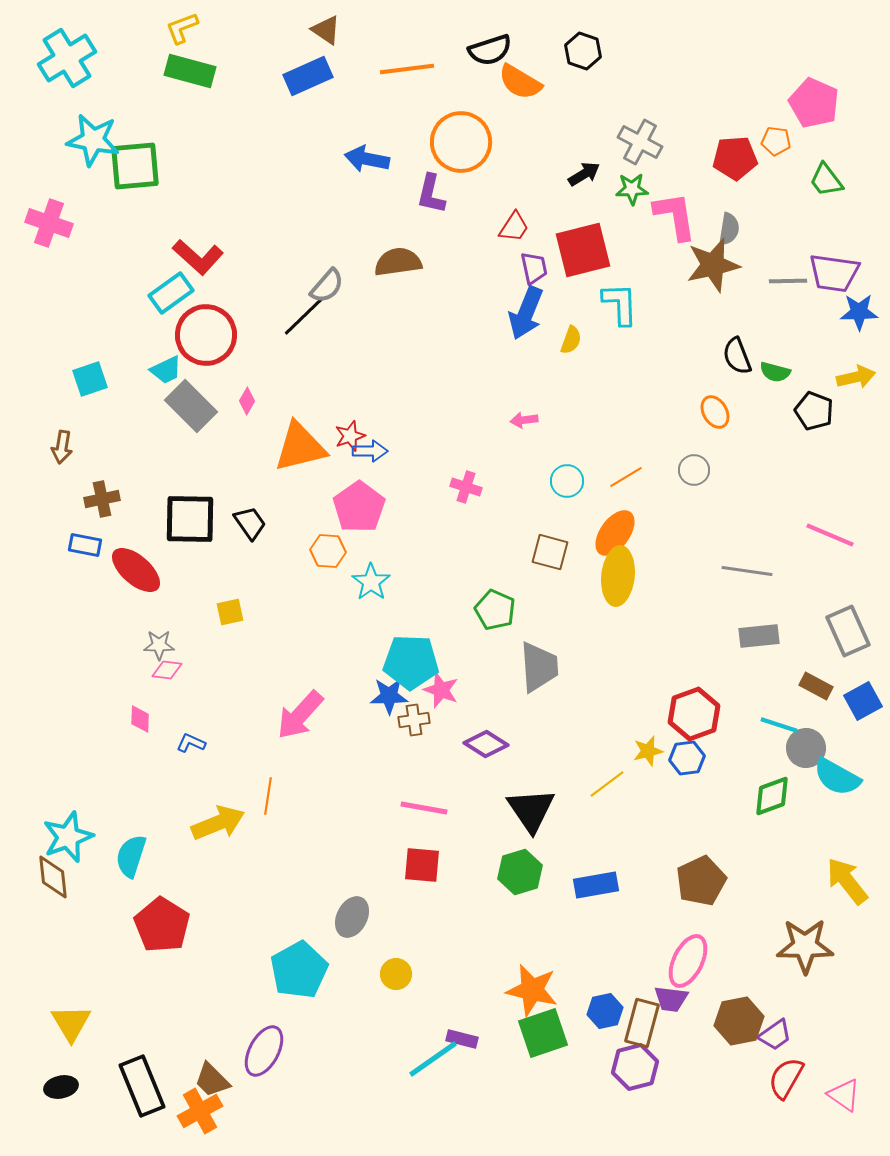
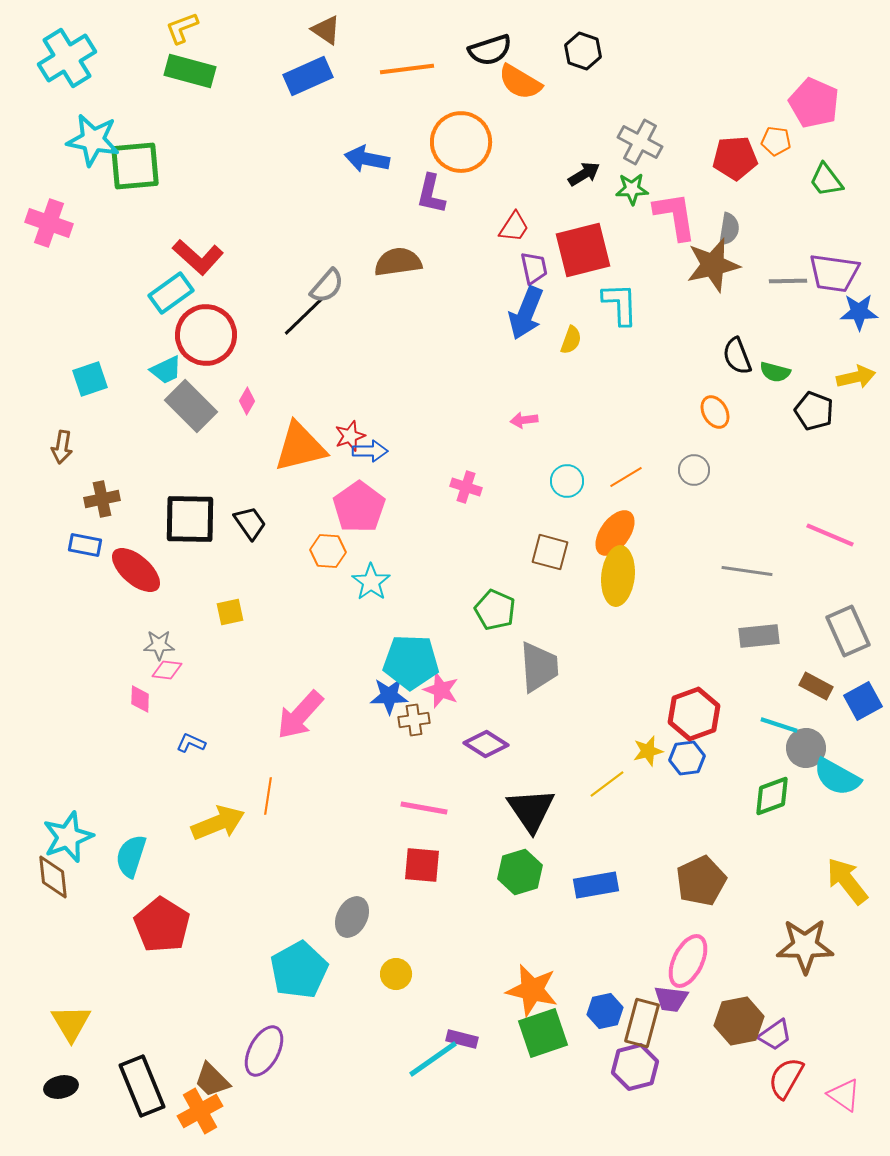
pink diamond at (140, 719): moved 20 px up
